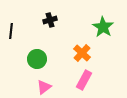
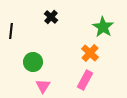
black cross: moved 1 px right, 3 px up; rotated 32 degrees counterclockwise
orange cross: moved 8 px right
green circle: moved 4 px left, 3 px down
pink rectangle: moved 1 px right
pink triangle: moved 1 px left, 1 px up; rotated 21 degrees counterclockwise
